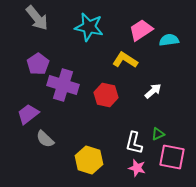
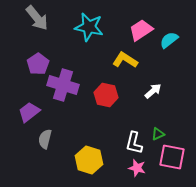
cyan semicircle: rotated 30 degrees counterclockwise
purple trapezoid: moved 1 px right, 2 px up
gray semicircle: rotated 60 degrees clockwise
